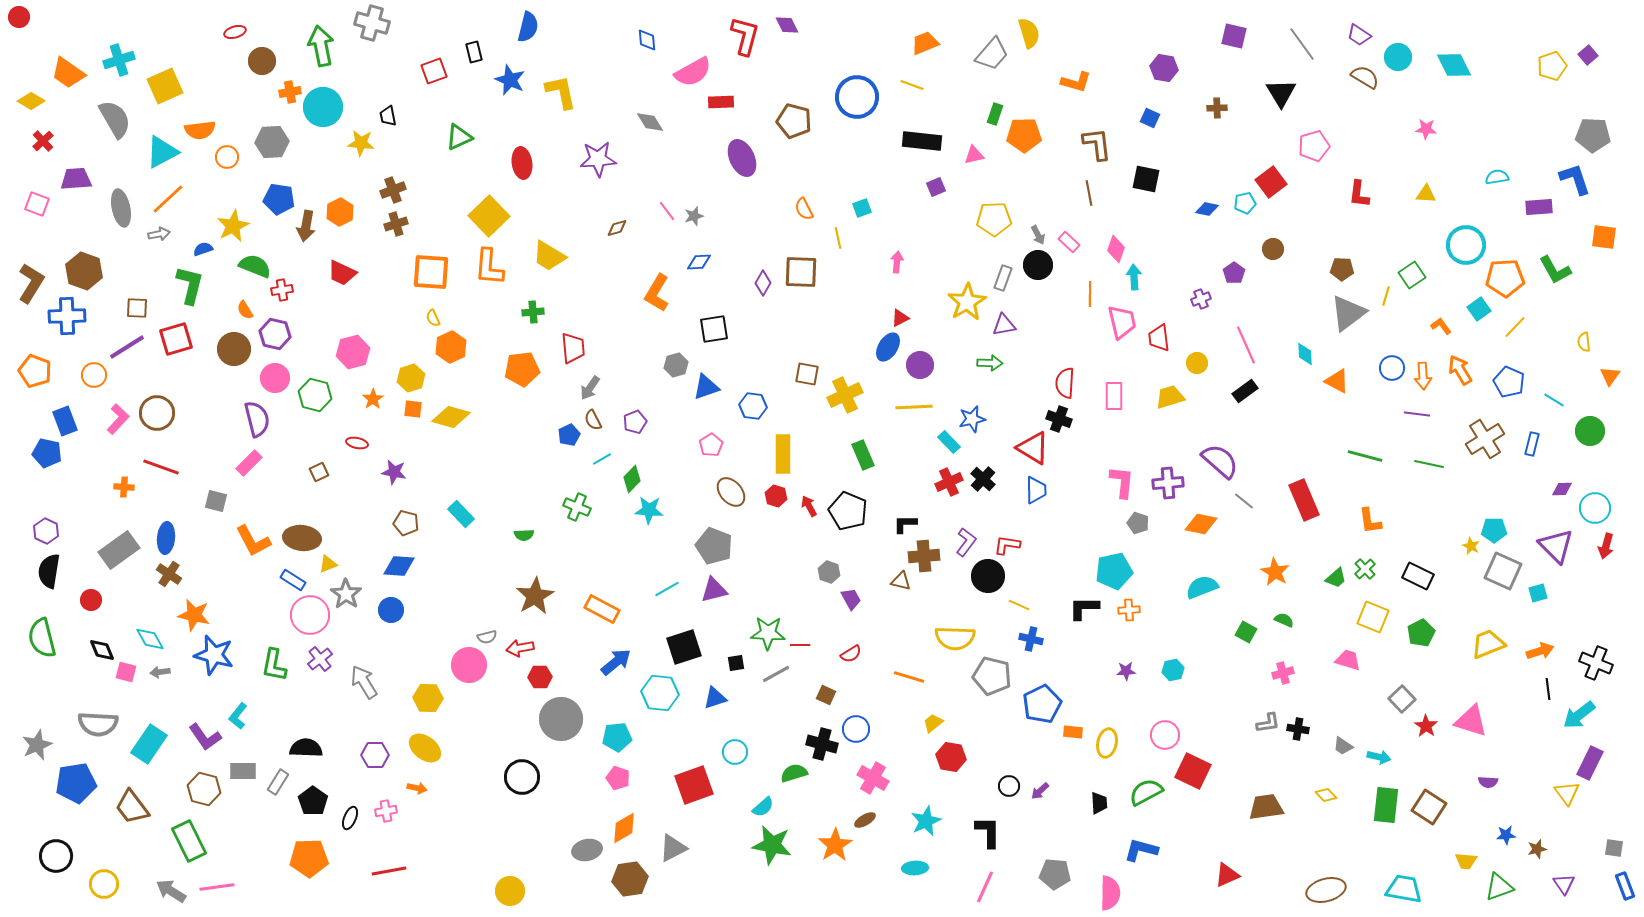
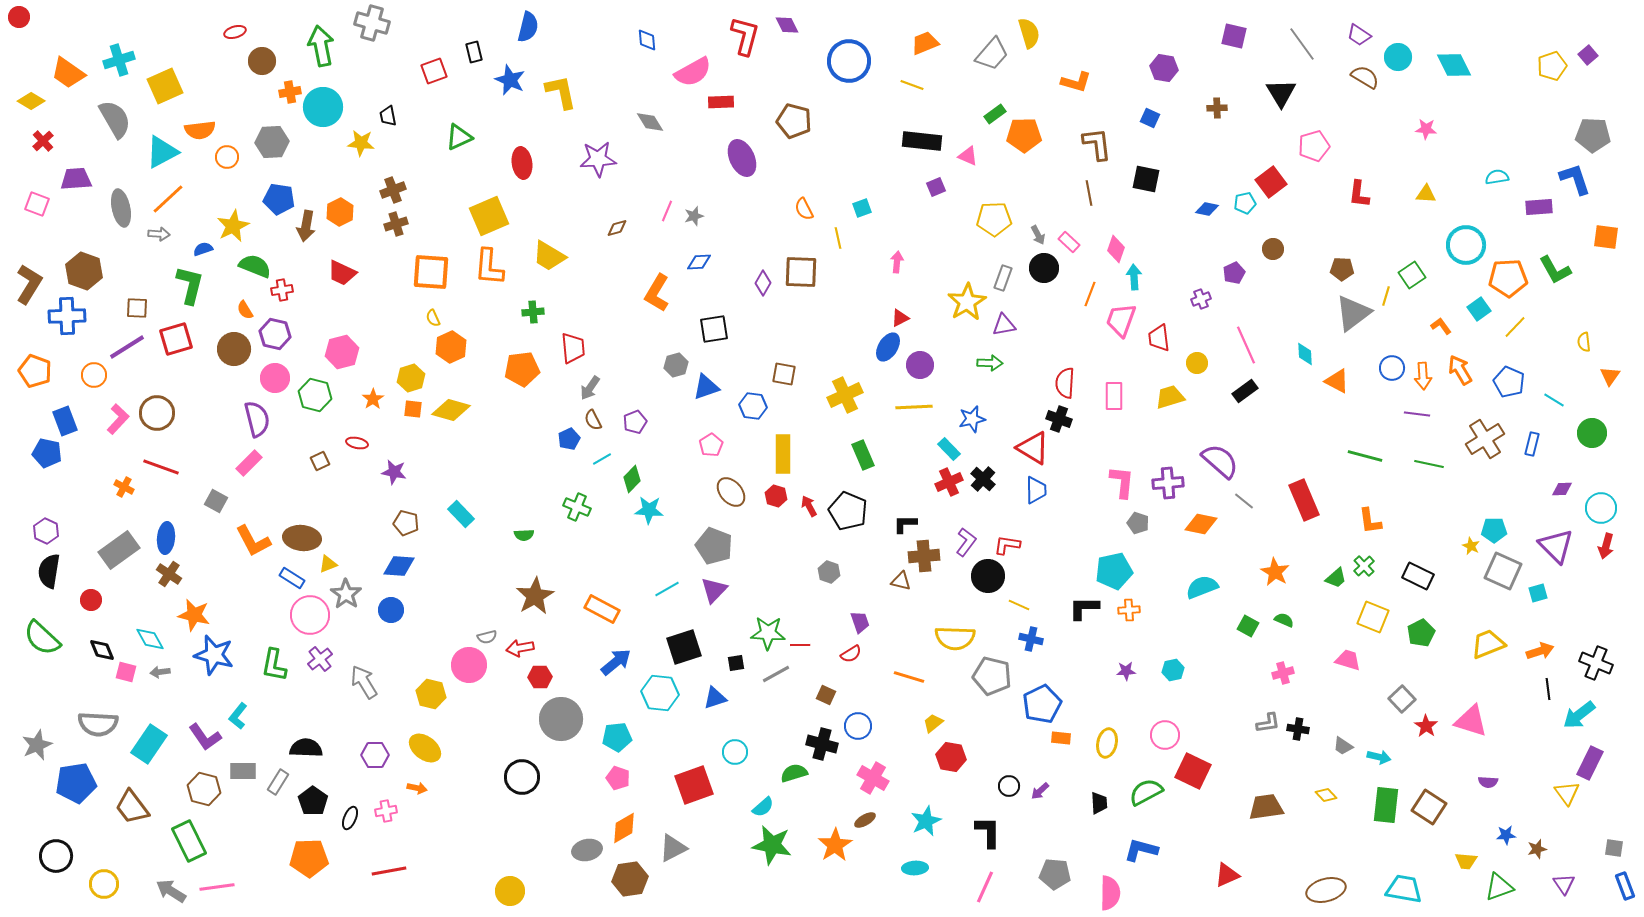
blue circle at (857, 97): moved 8 px left, 36 px up
green rectangle at (995, 114): rotated 35 degrees clockwise
pink triangle at (974, 155): moved 6 px left, 1 px down; rotated 35 degrees clockwise
pink line at (667, 211): rotated 60 degrees clockwise
yellow square at (489, 216): rotated 21 degrees clockwise
gray arrow at (159, 234): rotated 15 degrees clockwise
orange square at (1604, 237): moved 2 px right
black circle at (1038, 265): moved 6 px right, 3 px down
purple pentagon at (1234, 273): rotated 10 degrees clockwise
orange pentagon at (1505, 278): moved 3 px right
brown L-shape at (31, 283): moved 2 px left, 1 px down
orange line at (1090, 294): rotated 20 degrees clockwise
gray triangle at (1348, 313): moved 5 px right
pink trapezoid at (1122, 322): moved 1 px left, 2 px up; rotated 147 degrees counterclockwise
pink hexagon at (353, 352): moved 11 px left
brown square at (807, 374): moved 23 px left
yellow diamond at (451, 417): moved 7 px up
green circle at (1590, 431): moved 2 px right, 2 px down
blue pentagon at (569, 435): moved 4 px down
cyan rectangle at (949, 442): moved 7 px down
brown square at (319, 472): moved 1 px right, 11 px up
orange cross at (124, 487): rotated 24 degrees clockwise
gray square at (216, 501): rotated 15 degrees clockwise
cyan circle at (1595, 508): moved 6 px right
green cross at (1365, 569): moved 1 px left, 3 px up
blue rectangle at (293, 580): moved 1 px left, 2 px up
purple triangle at (714, 590): rotated 32 degrees counterclockwise
purple trapezoid at (851, 599): moved 9 px right, 23 px down; rotated 10 degrees clockwise
green square at (1246, 632): moved 2 px right, 6 px up
green semicircle at (42, 638): rotated 33 degrees counterclockwise
yellow hexagon at (428, 698): moved 3 px right, 4 px up; rotated 12 degrees clockwise
blue circle at (856, 729): moved 2 px right, 3 px up
orange rectangle at (1073, 732): moved 12 px left, 6 px down
